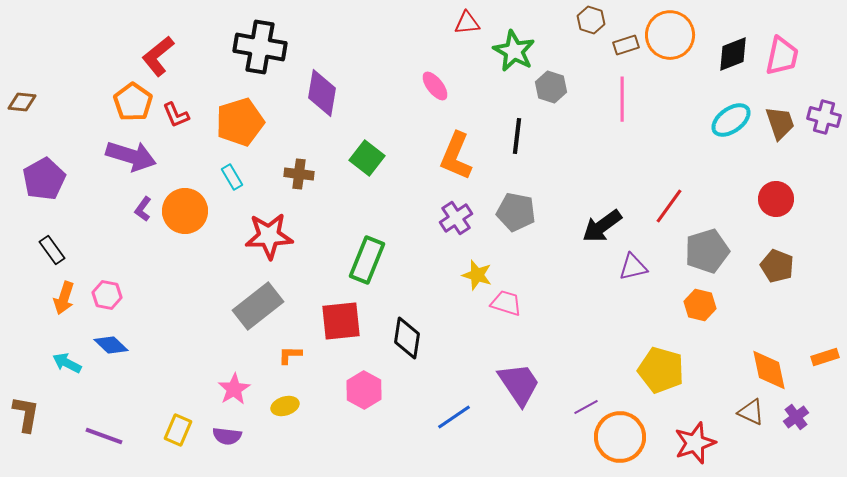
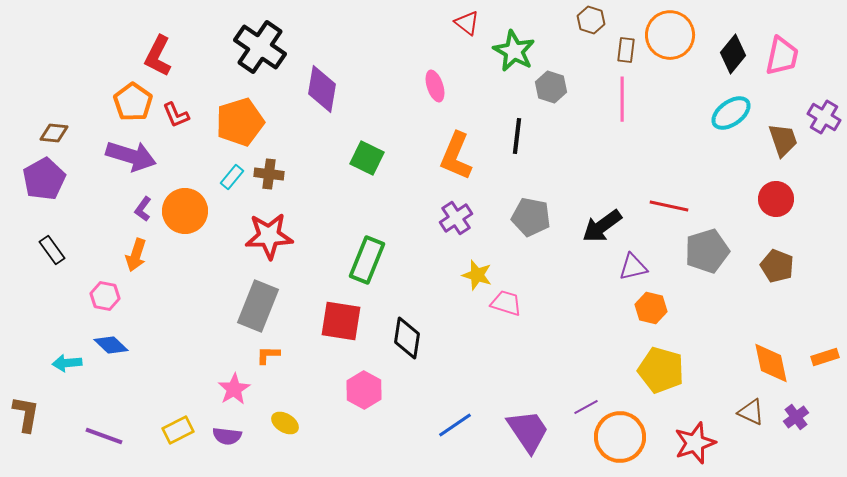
red triangle at (467, 23): rotated 44 degrees clockwise
brown rectangle at (626, 45): moved 5 px down; rotated 65 degrees counterclockwise
black cross at (260, 47): rotated 24 degrees clockwise
black diamond at (733, 54): rotated 30 degrees counterclockwise
red L-shape at (158, 56): rotated 24 degrees counterclockwise
pink ellipse at (435, 86): rotated 20 degrees clockwise
purple diamond at (322, 93): moved 4 px up
brown diamond at (22, 102): moved 32 px right, 31 px down
purple cross at (824, 117): rotated 16 degrees clockwise
cyan ellipse at (731, 120): moved 7 px up
brown trapezoid at (780, 123): moved 3 px right, 17 px down
green square at (367, 158): rotated 12 degrees counterclockwise
brown cross at (299, 174): moved 30 px left
cyan rectangle at (232, 177): rotated 70 degrees clockwise
red line at (669, 206): rotated 66 degrees clockwise
gray pentagon at (516, 212): moved 15 px right, 5 px down
pink hexagon at (107, 295): moved 2 px left, 1 px down
orange arrow at (64, 298): moved 72 px right, 43 px up
orange hexagon at (700, 305): moved 49 px left, 3 px down
gray rectangle at (258, 306): rotated 30 degrees counterclockwise
red square at (341, 321): rotated 15 degrees clockwise
orange L-shape at (290, 355): moved 22 px left
cyan arrow at (67, 363): rotated 32 degrees counterclockwise
orange diamond at (769, 370): moved 2 px right, 7 px up
purple trapezoid at (519, 384): moved 9 px right, 47 px down
yellow ellipse at (285, 406): moved 17 px down; rotated 48 degrees clockwise
blue line at (454, 417): moved 1 px right, 8 px down
yellow rectangle at (178, 430): rotated 40 degrees clockwise
